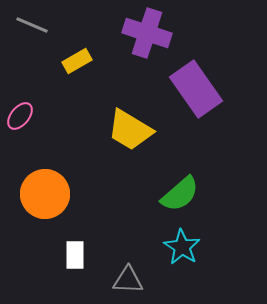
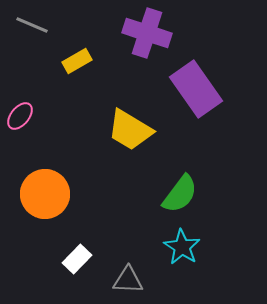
green semicircle: rotated 12 degrees counterclockwise
white rectangle: moved 2 px right, 4 px down; rotated 44 degrees clockwise
